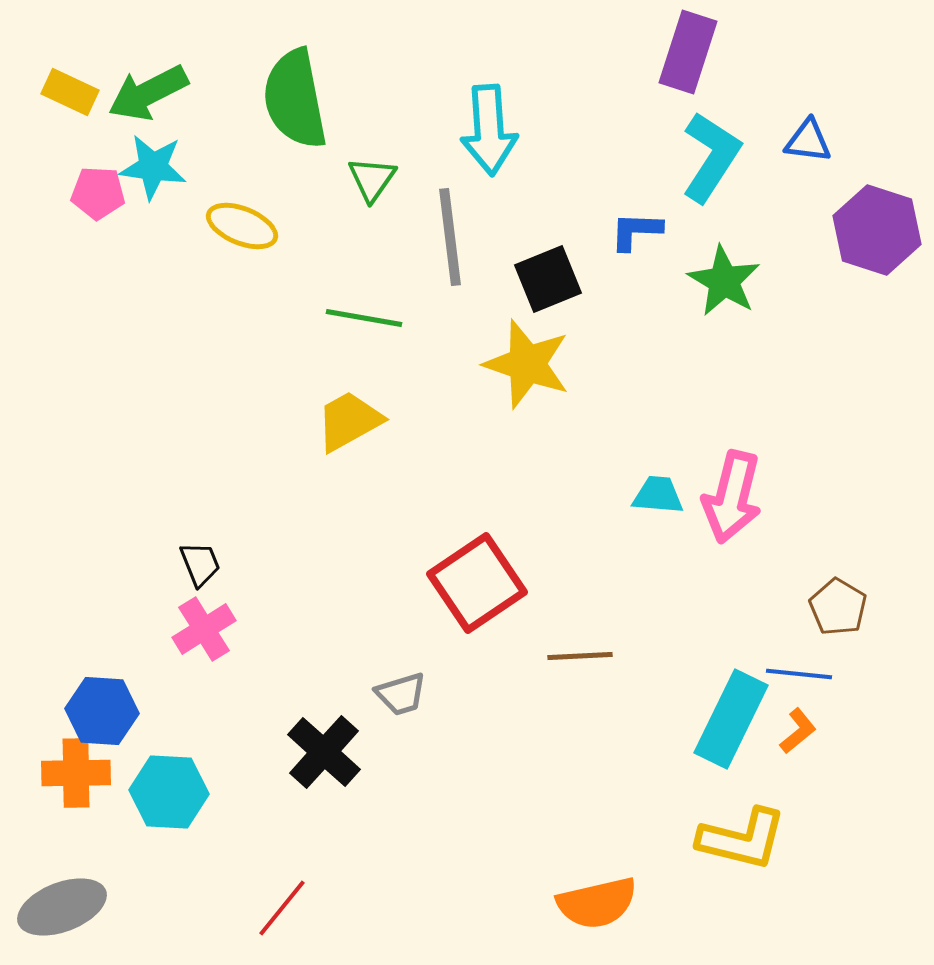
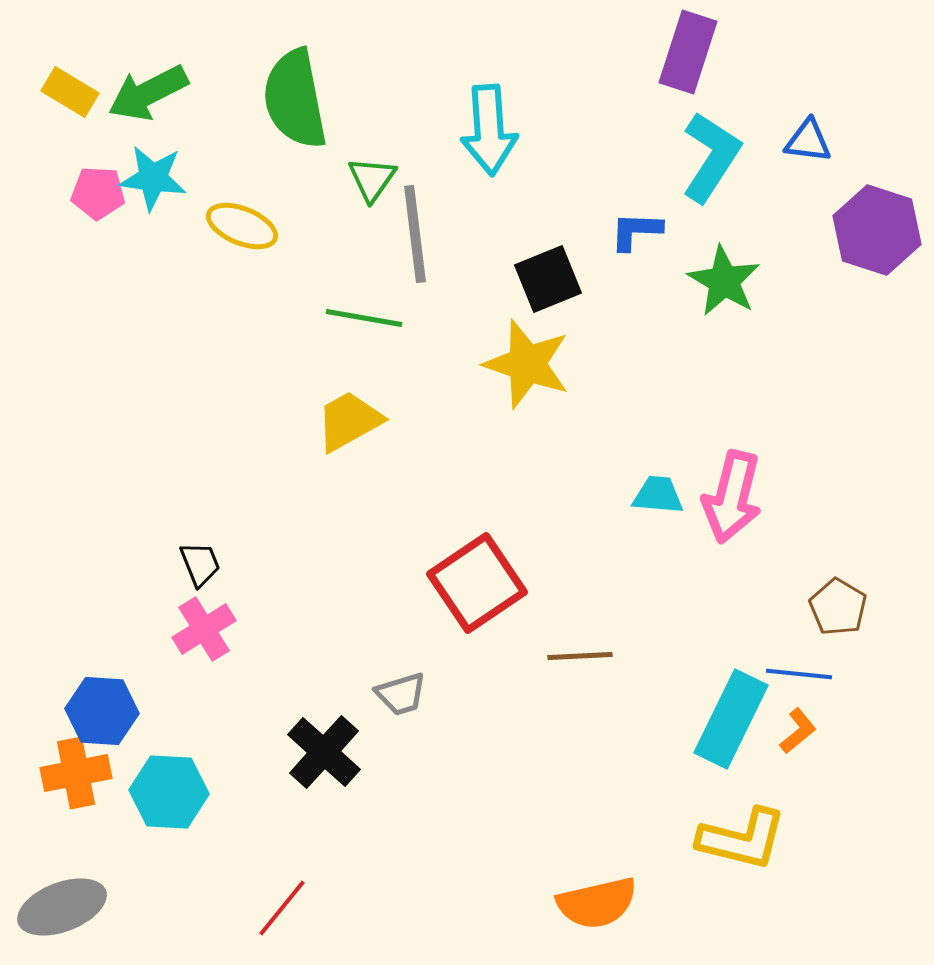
yellow rectangle: rotated 6 degrees clockwise
cyan star: moved 11 px down
gray line: moved 35 px left, 3 px up
orange cross: rotated 10 degrees counterclockwise
